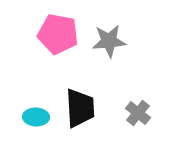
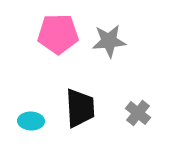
pink pentagon: rotated 12 degrees counterclockwise
cyan ellipse: moved 5 px left, 4 px down
